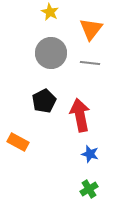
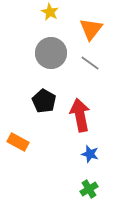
gray line: rotated 30 degrees clockwise
black pentagon: rotated 15 degrees counterclockwise
